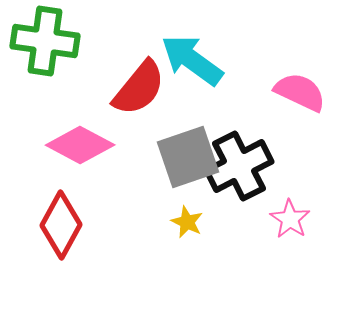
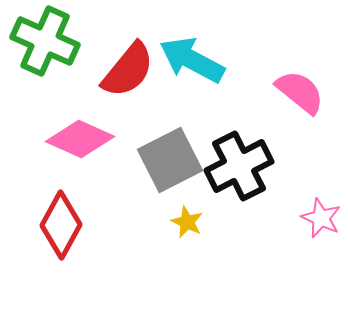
green cross: rotated 16 degrees clockwise
cyan arrow: rotated 8 degrees counterclockwise
red semicircle: moved 11 px left, 18 px up
pink semicircle: rotated 14 degrees clockwise
pink diamond: moved 6 px up; rotated 4 degrees counterclockwise
gray square: moved 18 px left, 3 px down; rotated 8 degrees counterclockwise
pink star: moved 31 px right, 1 px up; rotated 9 degrees counterclockwise
